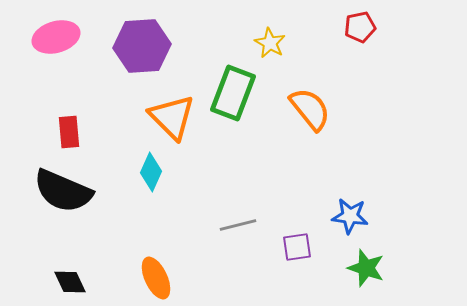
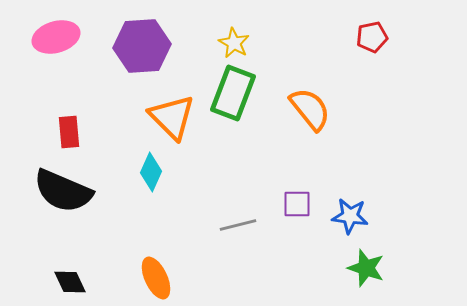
red pentagon: moved 12 px right, 10 px down
yellow star: moved 36 px left
purple square: moved 43 px up; rotated 8 degrees clockwise
